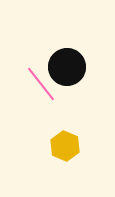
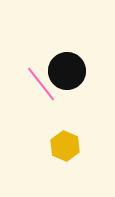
black circle: moved 4 px down
